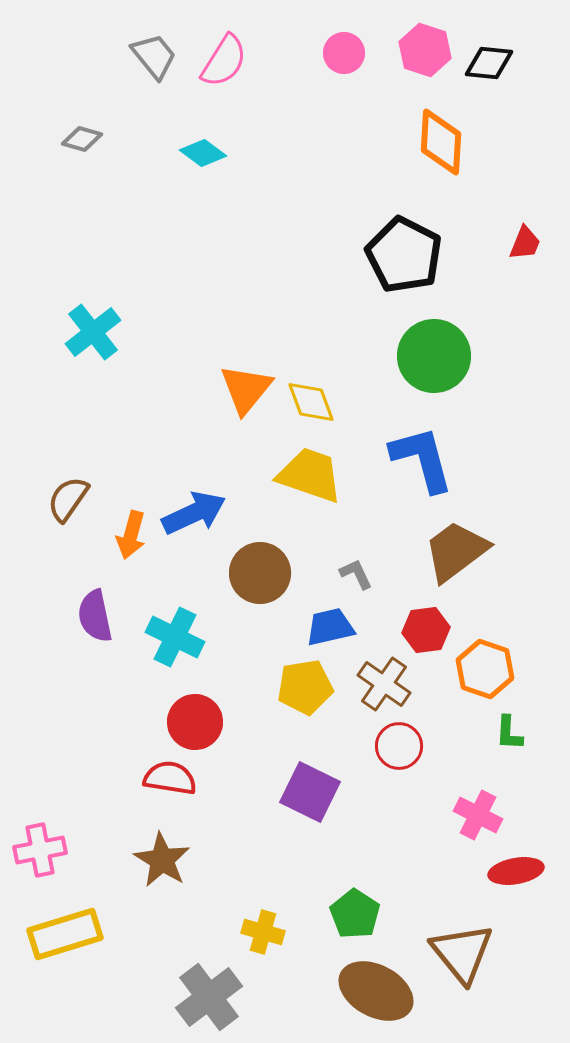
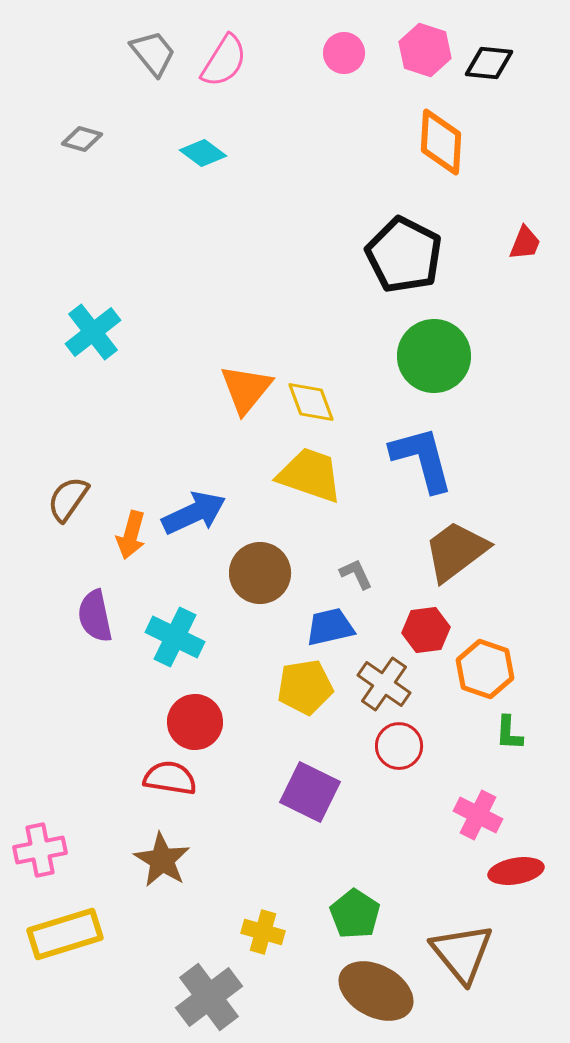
gray trapezoid at (154, 56): moved 1 px left, 3 px up
